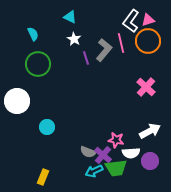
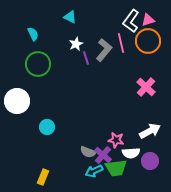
white star: moved 2 px right, 5 px down; rotated 16 degrees clockwise
